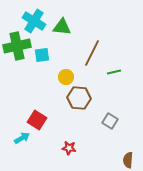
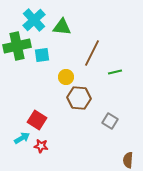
cyan cross: moved 1 px up; rotated 15 degrees clockwise
green line: moved 1 px right
red star: moved 28 px left, 2 px up
